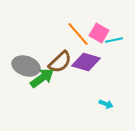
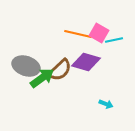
orange line: rotated 36 degrees counterclockwise
brown semicircle: moved 8 px down
